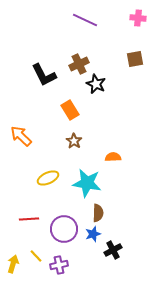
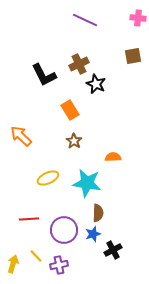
brown square: moved 2 px left, 3 px up
purple circle: moved 1 px down
